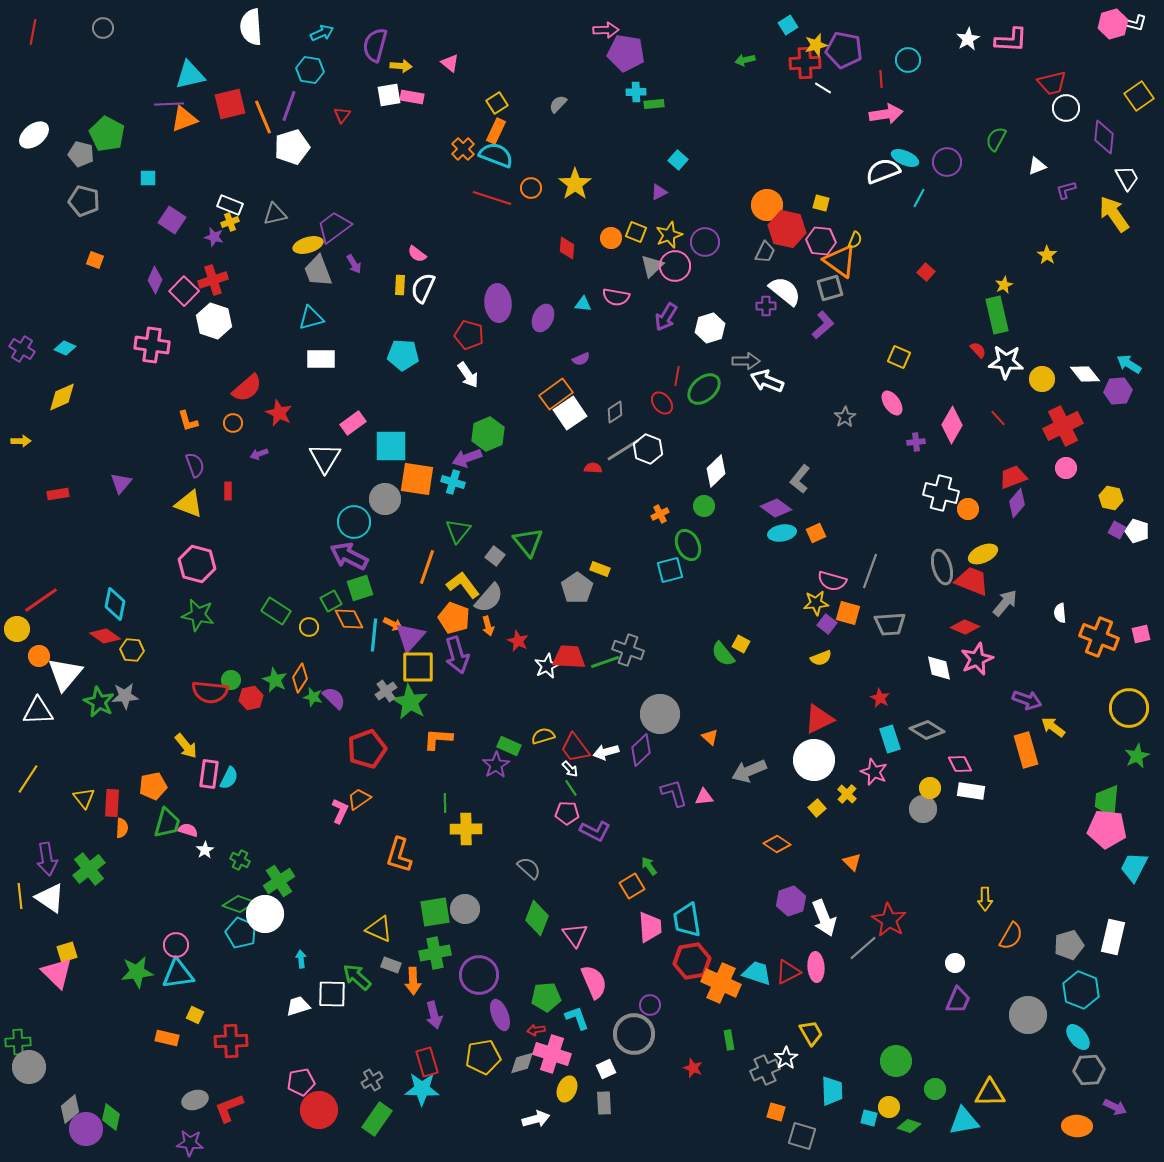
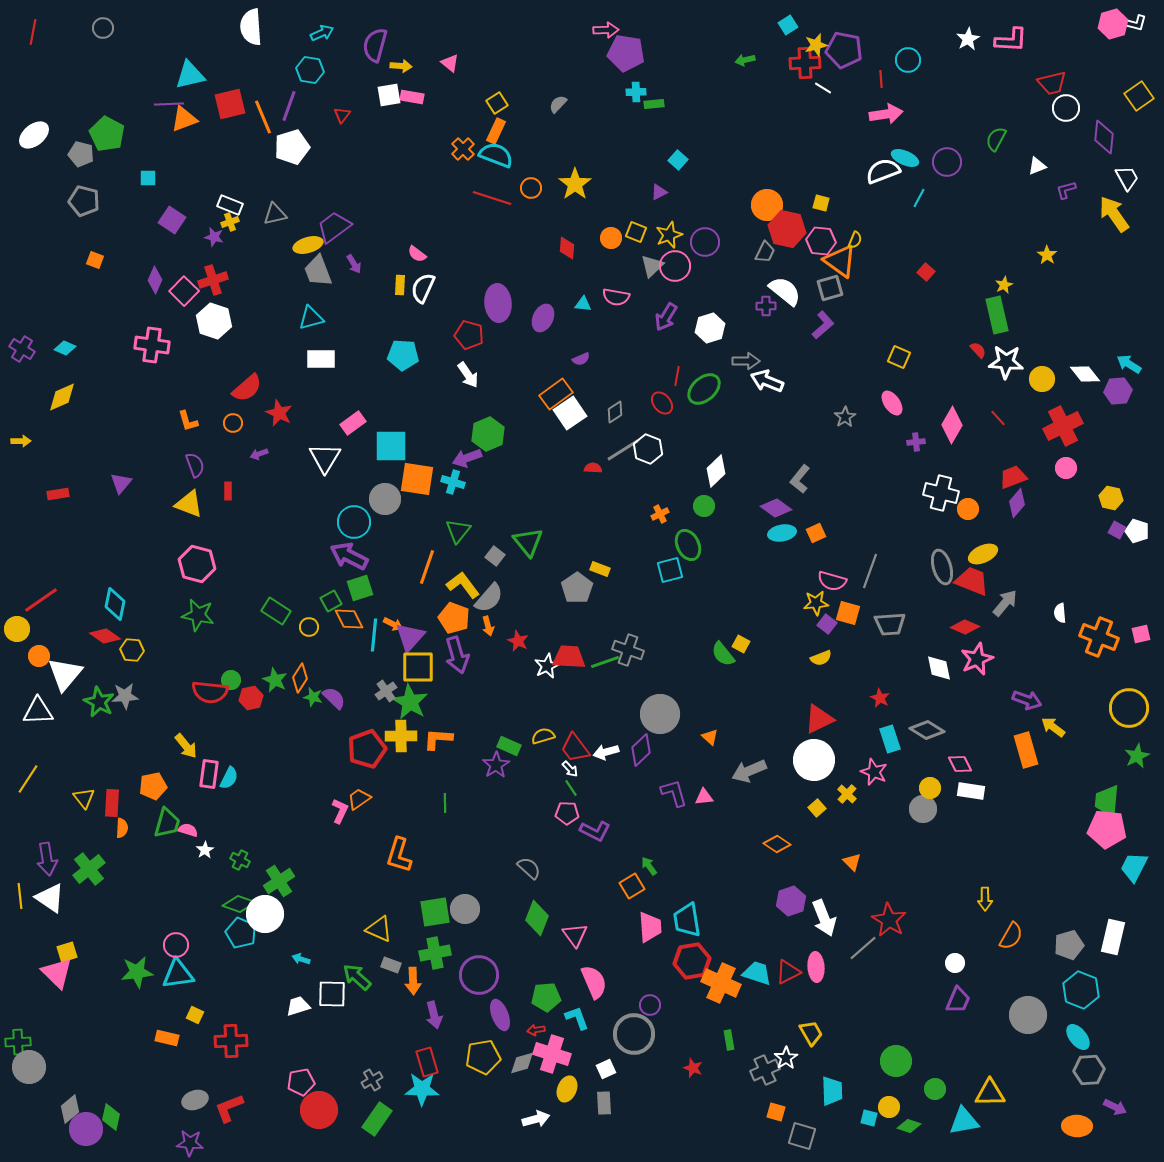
yellow cross at (466, 829): moved 65 px left, 93 px up
cyan arrow at (301, 959): rotated 66 degrees counterclockwise
